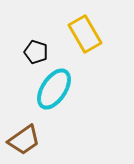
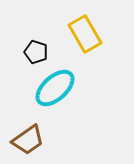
cyan ellipse: moved 1 px right, 1 px up; rotated 15 degrees clockwise
brown trapezoid: moved 4 px right
